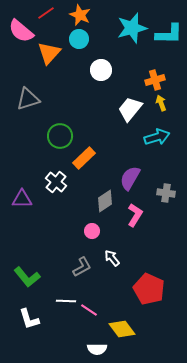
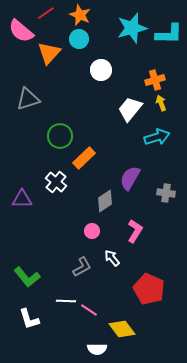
pink L-shape: moved 16 px down
